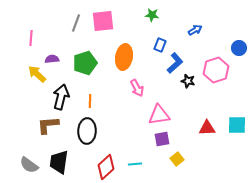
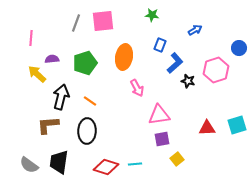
orange line: rotated 56 degrees counterclockwise
cyan square: rotated 18 degrees counterclockwise
red diamond: rotated 60 degrees clockwise
